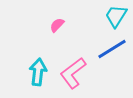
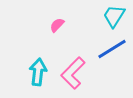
cyan trapezoid: moved 2 px left
pink L-shape: rotated 8 degrees counterclockwise
